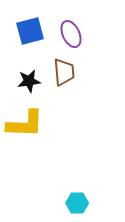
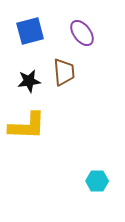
purple ellipse: moved 11 px right, 1 px up; rotated 12 degrees counterclockwise
yellow L-shape: moved 2 px right, 2 px down
cyan hexagon: moved 20 px right, 22 px up
